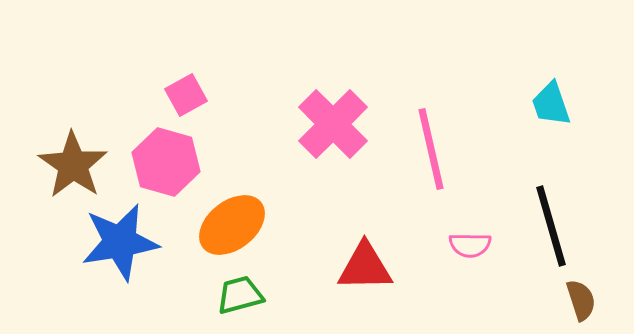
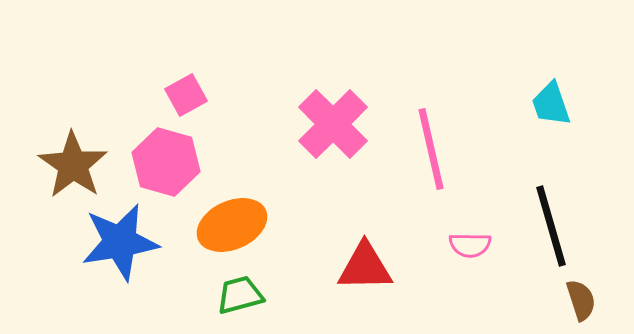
orange ellipse: rotated 14 degrees clockwise
